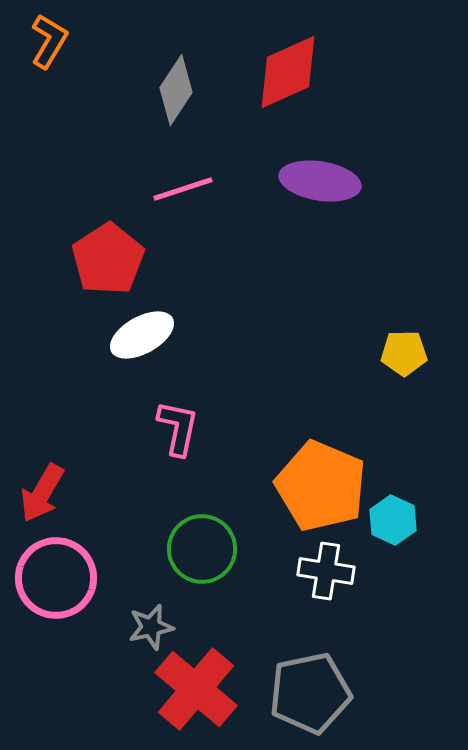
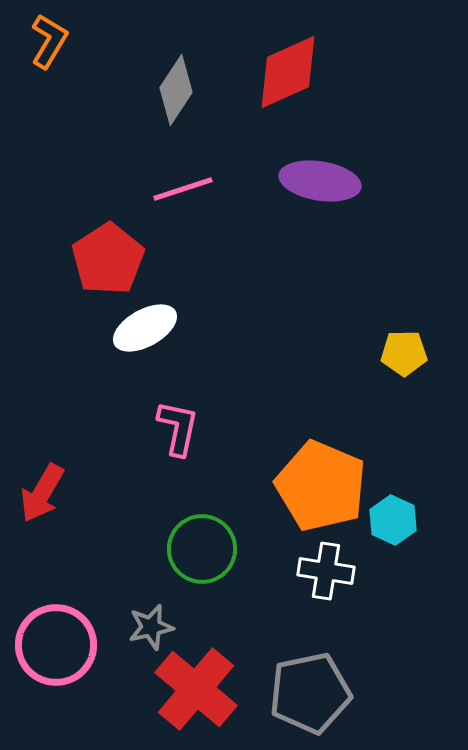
white ellipse: moved 3 px right, 7 px up
pink circle: moved 67 px down
